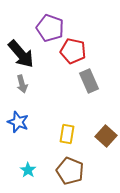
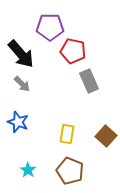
purple pentagon: moved 1 px up; rotated 20 degrees counterclockwise
gray arrow: rotated 30 degrees counterclockwise
